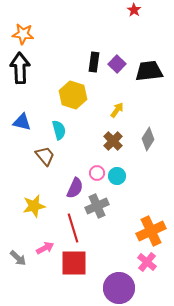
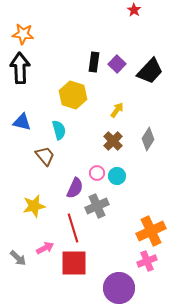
black trapezoid: moved 1 px right; rotated 140 degrees clockwise
pink cross: moved 1 px up; rotated 30 degrees clockwise
